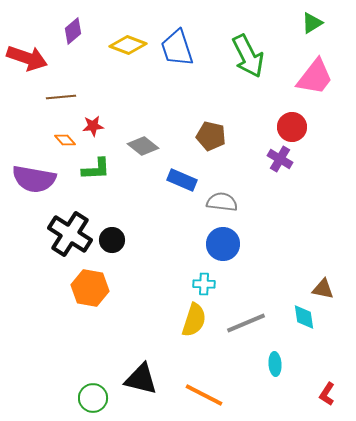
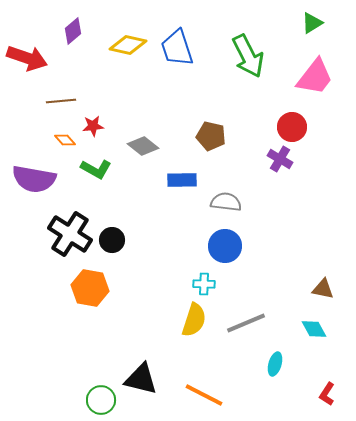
yellow diamond: rotated 9 degrees counterclockwise
brown line: moved 4 px down
green L-shape: rotated 32 degrees clockwise
blue rectangle: rotated 24 degrees counterclockwise
gray semicircle: moved 4 px right
blue circle: moved 2 px right, 2 px down
cyan diamond: moved 10 px right, 12 px down; rotated 20 degrees counterclockwise
cyan ellipse: rotated 20 degrees clockwise
green circle: moved 8 px right, 2 px down
